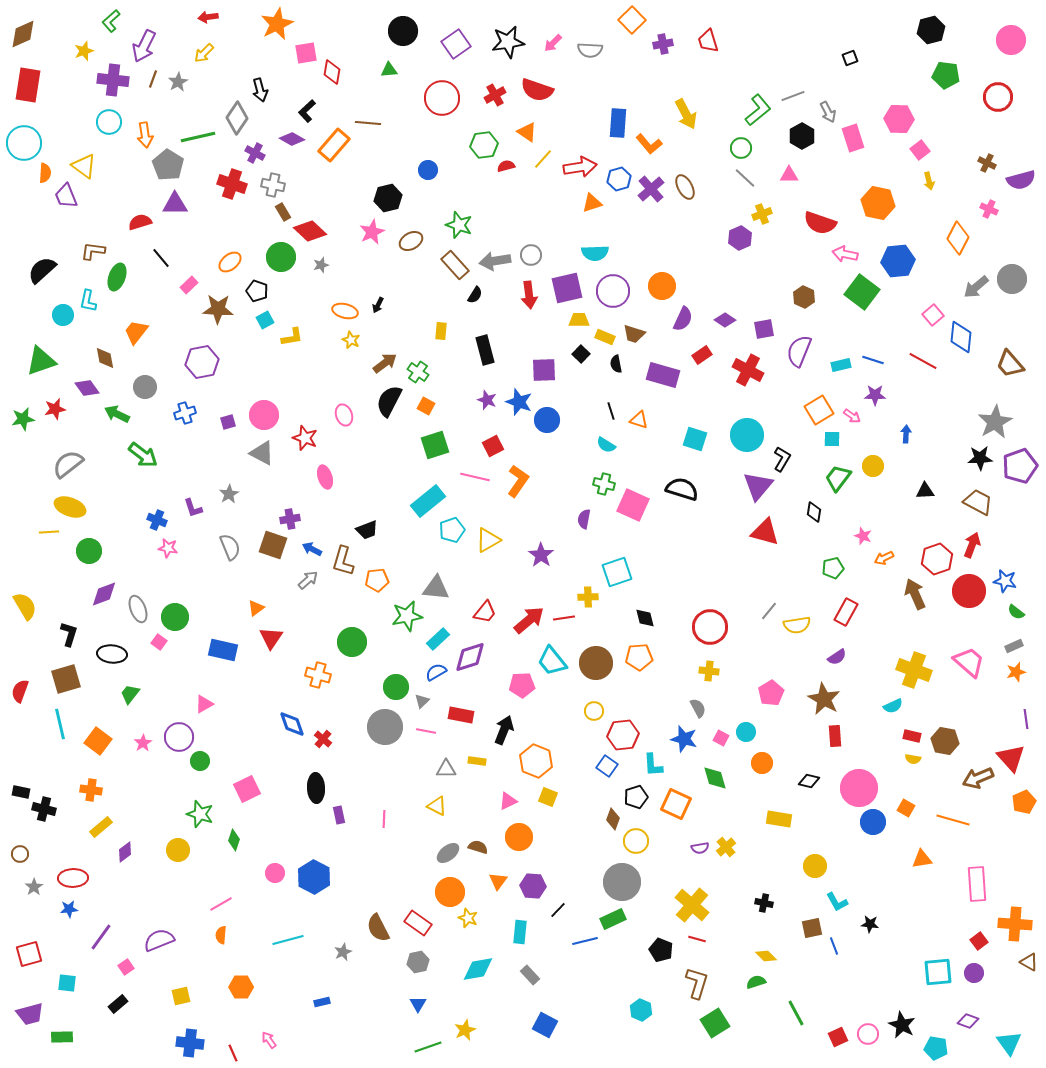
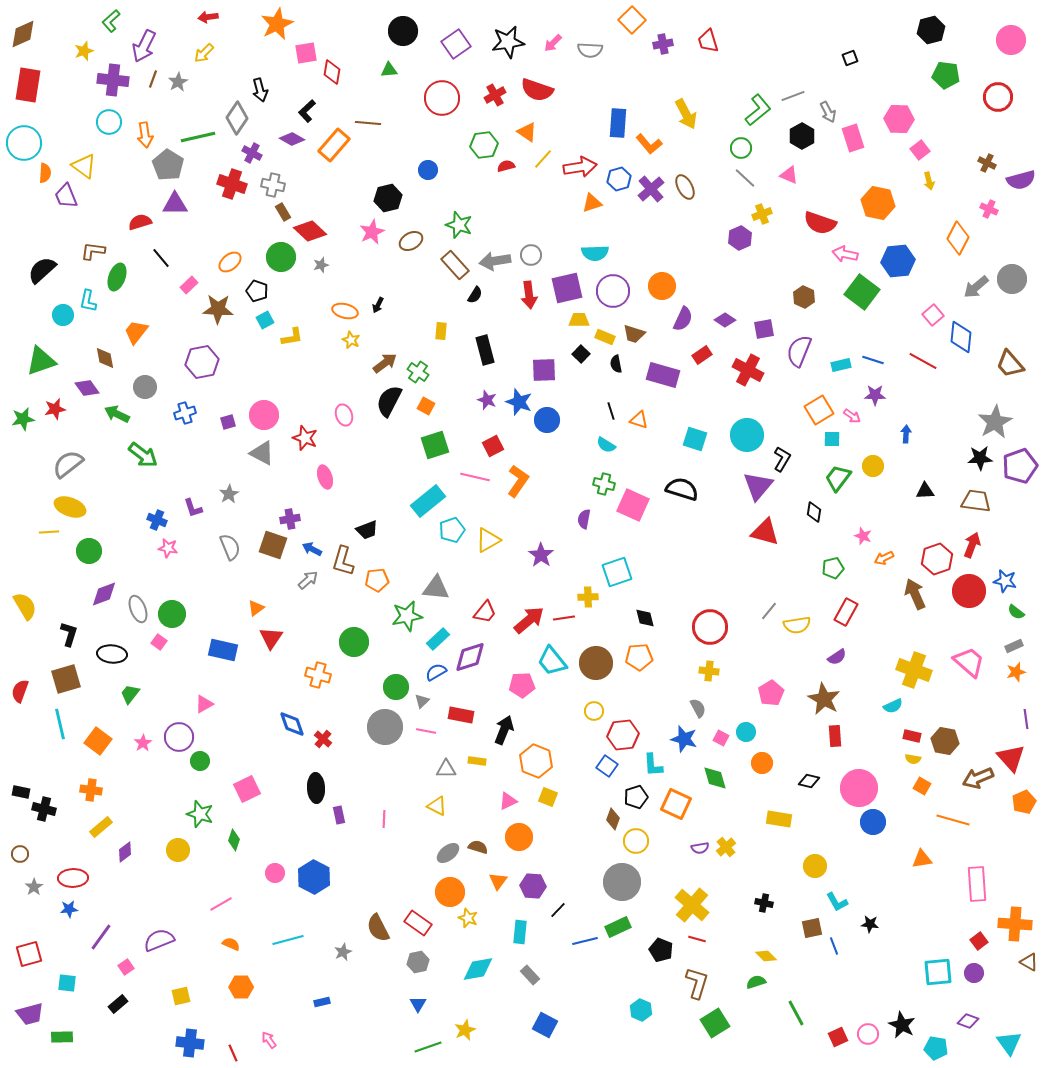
purple cross at (255, 153): moved 3 px left
pink triangle at (789, 175): rotated 24 degrees clockwise
brown trapezoid at (978, 502): moved 2 px left, 1 px up; rotated 20 degrees counterclockwise
green circle at (175, 617): moved 3 px left, 3 px up
green circle at (352, 642): moved 2 px right
orange square at (906, 808): moved 16 px right, 22 px up
green rectangle at (613, 919): moved 5 px right, 8 px down
orange semicircle at (221, 935): moved 10 px right, 9 px down; rotated 108 degrees clockwise
